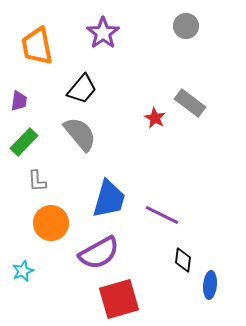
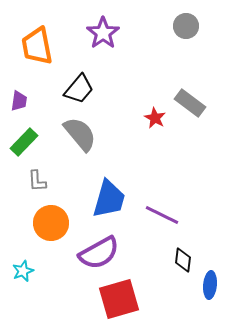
black trapezoid: moved 3 px left
